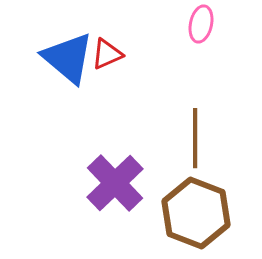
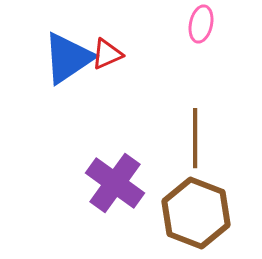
blue triangle: rotated 46 degrees clockwise
purple cross: rotated 10 degrees counterclockwise
